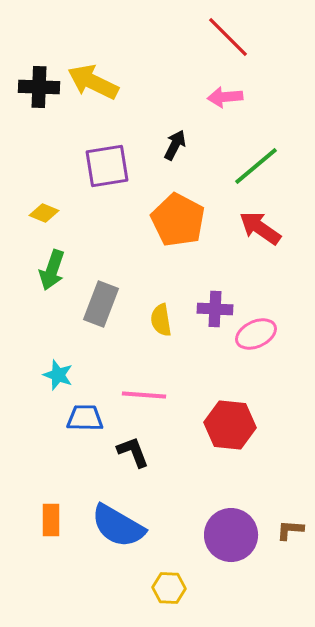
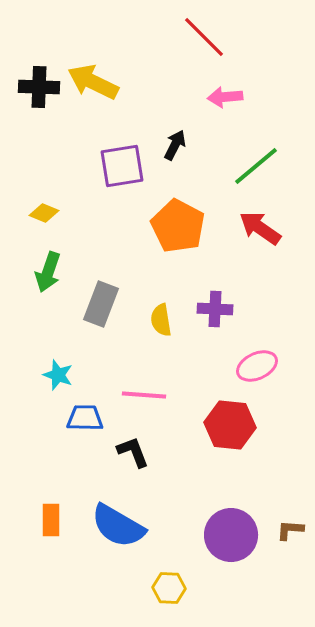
red line: moved 24 px left
purple square: moved 15 px right
orange pentagon: moved 6 px down
green arrow: moved 4 px left, 2 px down
pink ellipse: moved 1 px right, 32 px down
